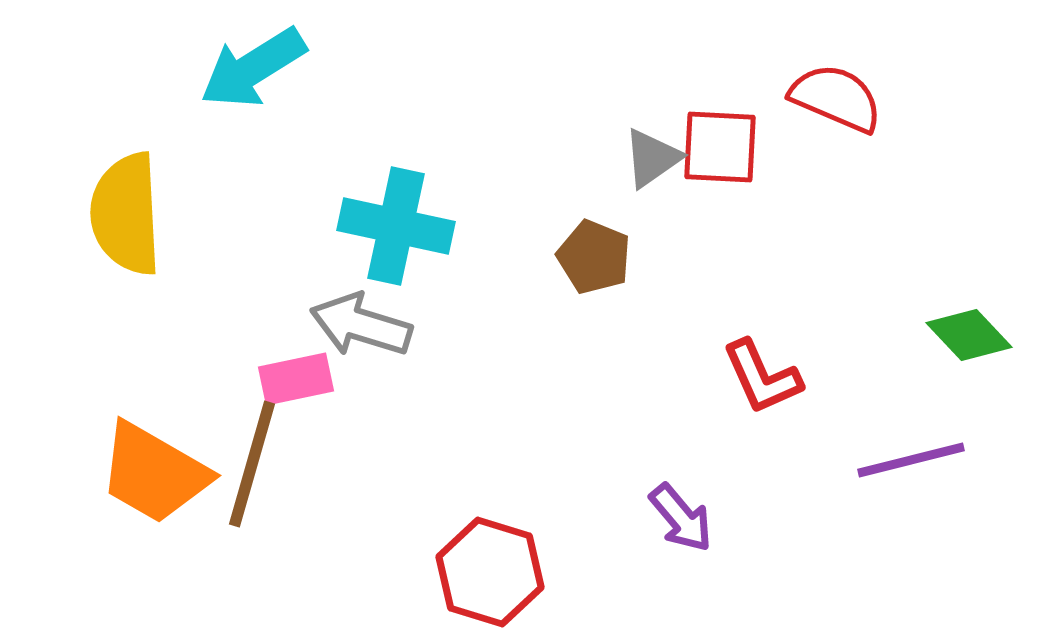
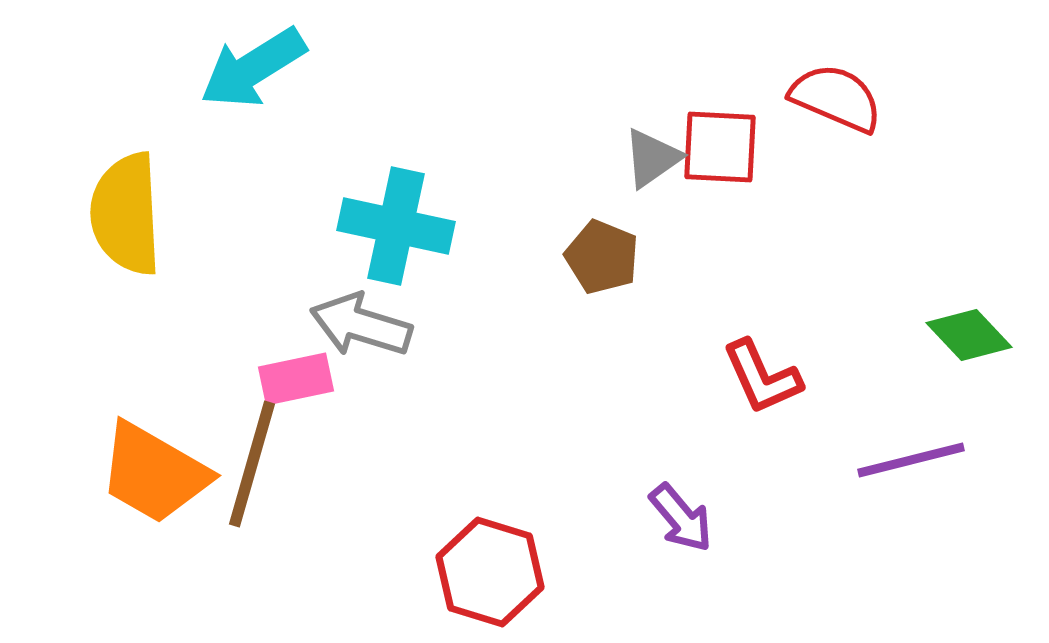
brown pentagon: moved 8 px right
